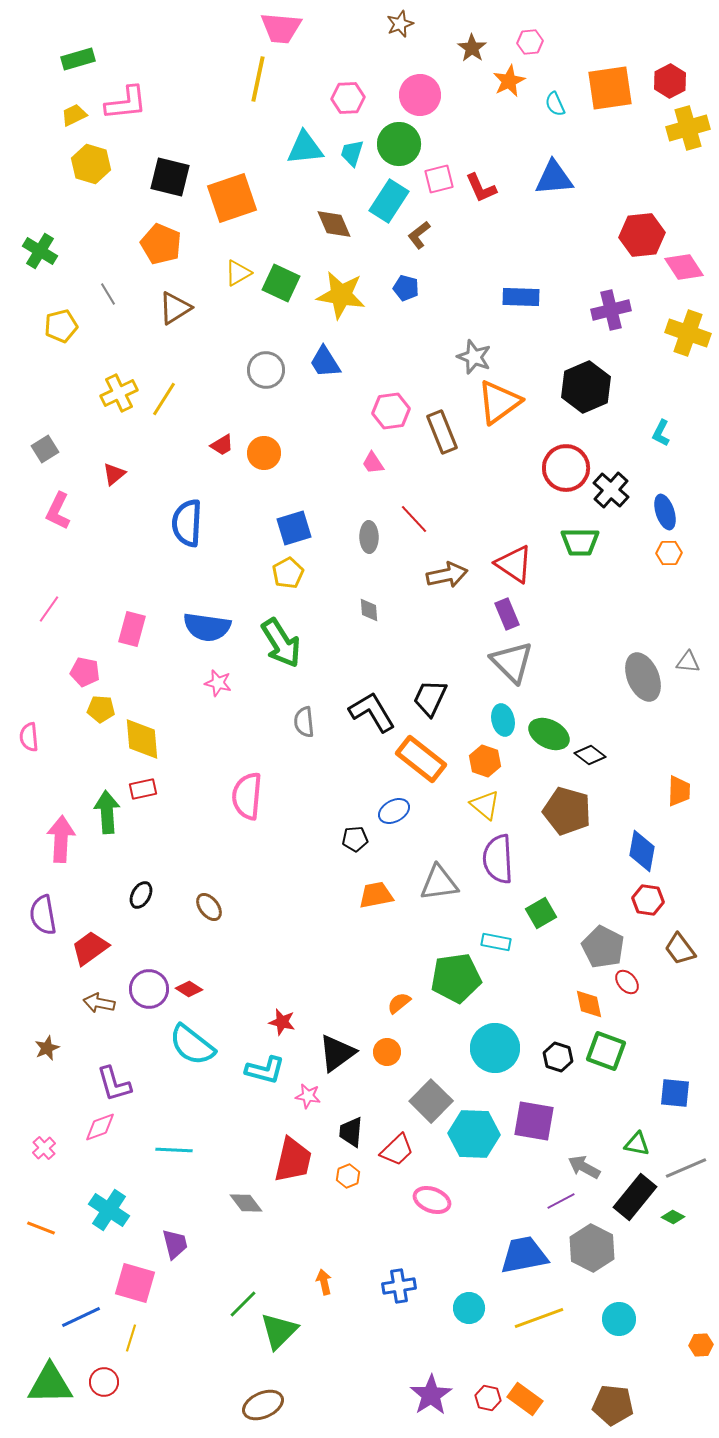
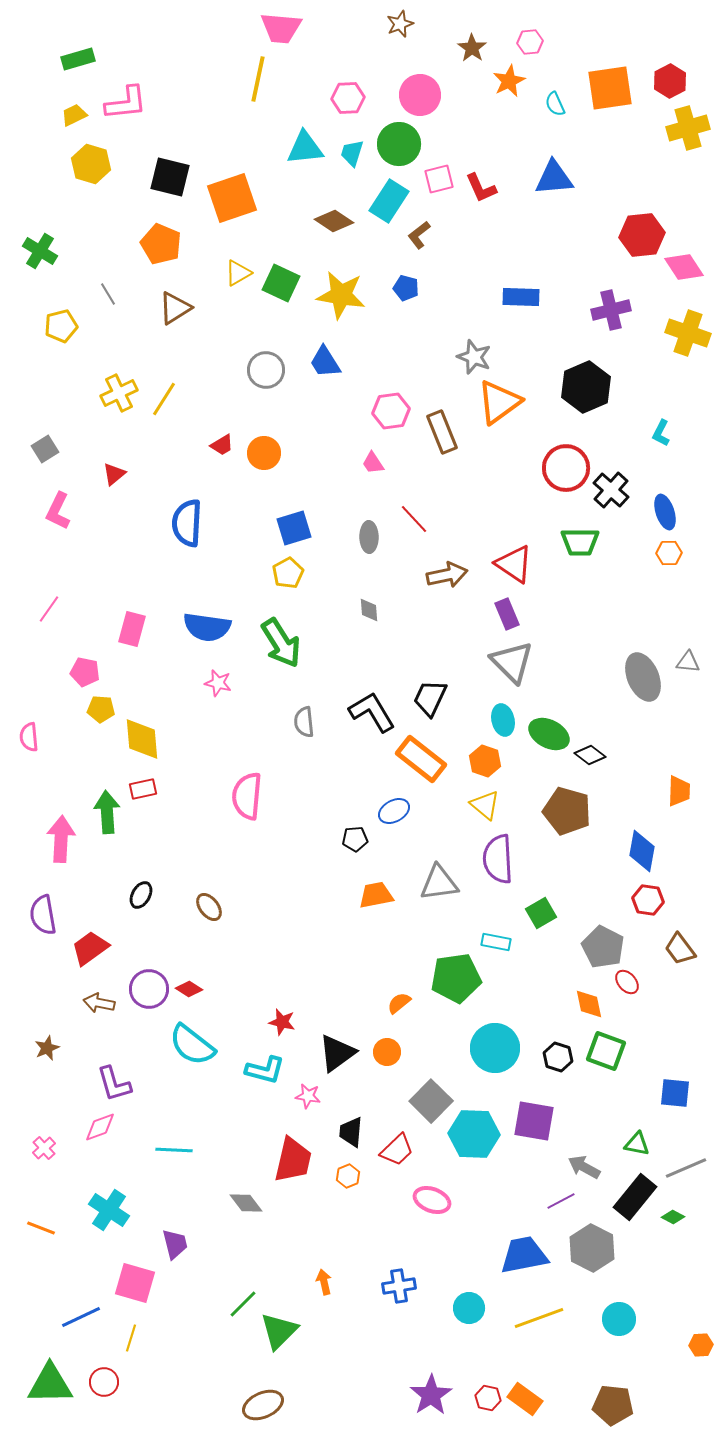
brown diamond at (334, 224): moved 3 px up; rotated 33 degrees counterclockwise
